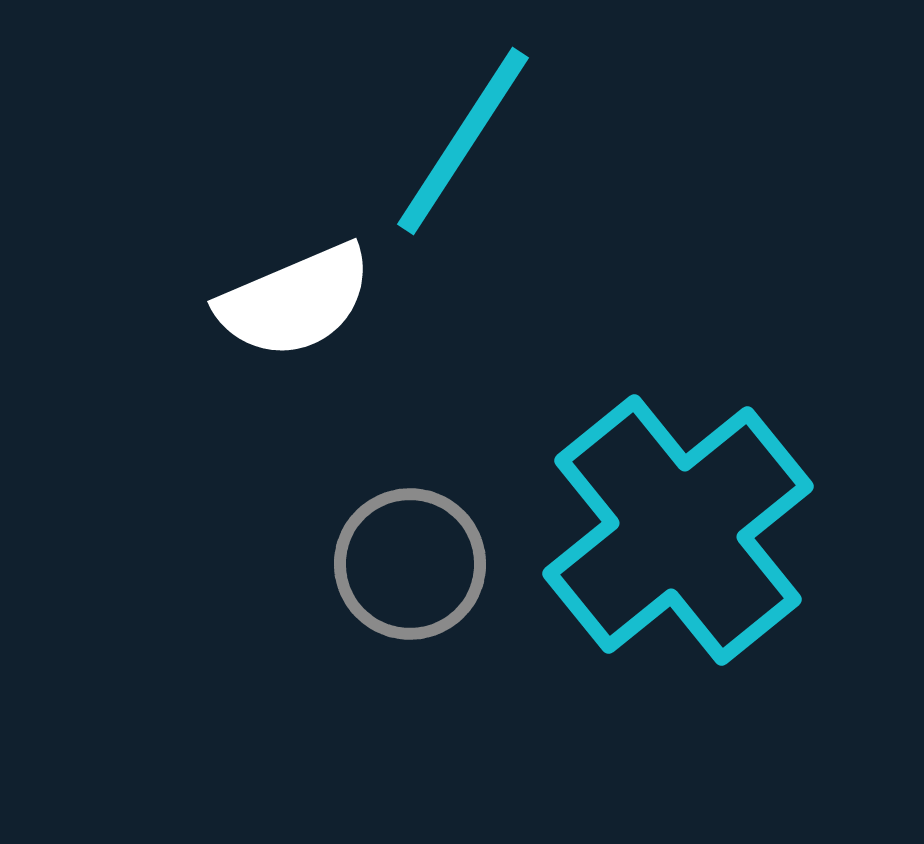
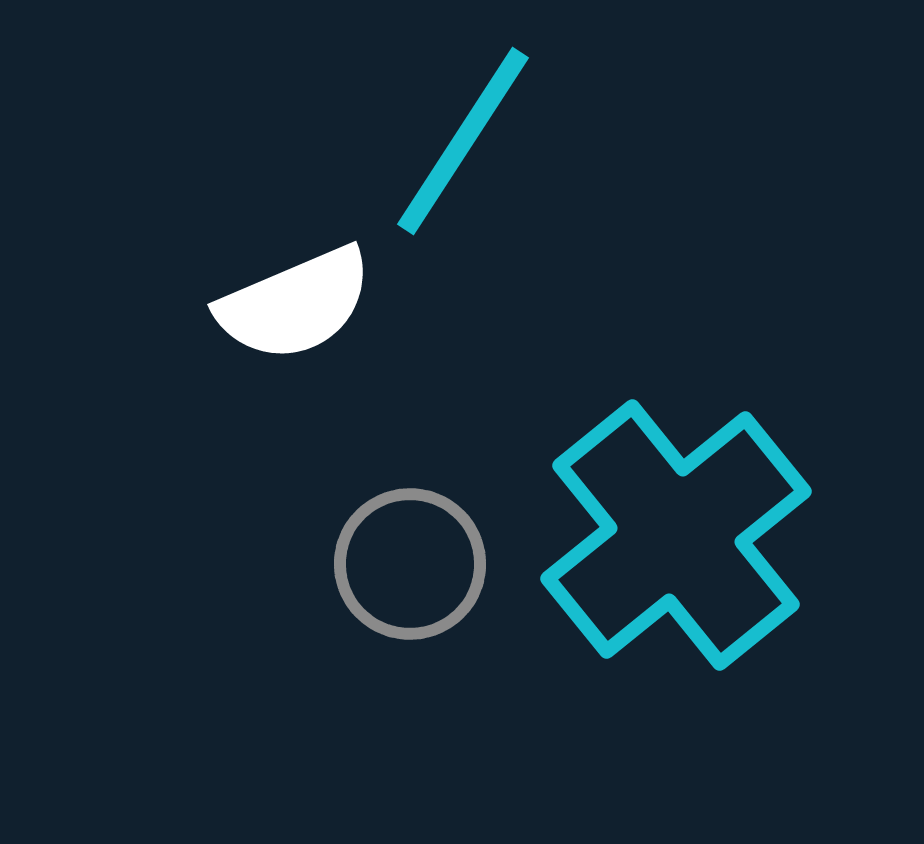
white semicircle: moved 3 px down
cyan cross: moved 2 px left, 5 px down
